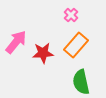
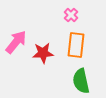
orange rectangle: rotated 35 degrees counterclockwise
green semicircle: moved 1 px up
